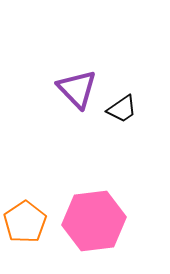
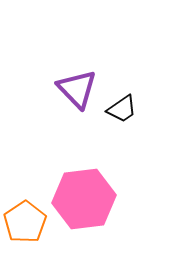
pink hexagon: moved 10 px left, 22 px up
